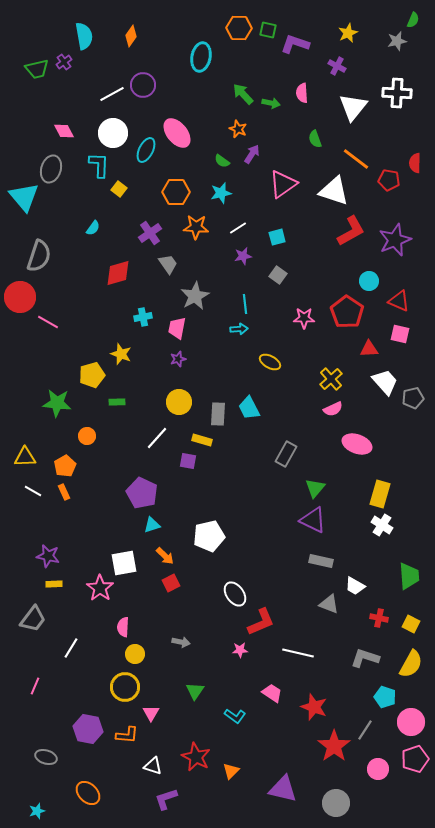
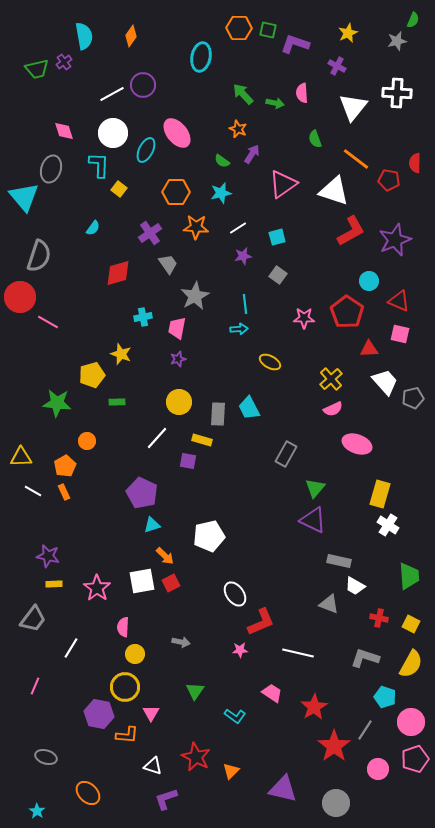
green arrow at (271, 103): moved 4 px right
pink diamond at (64, 131): rotated 10 degrees clockwise
orange circle at (87, 436): moved 5 px down
yellow triangle at (25, 457): moved 4 px left
white cross at (382, 525): moved 6 px right
gray rectangle at (321, 561): moved 18 px right
white square at (124, 563): moved 18 px right, 18 px down
pink star at (100, 588): moved 3 px left
red star at (314, 707): rotated 20 degrees clockwise
purple hexagon at (88, 729): moved 11 px right, 15 px up
cyan star at (37, 811): rotated 21 degrees counterclockwise
